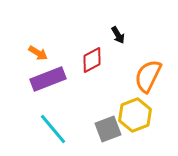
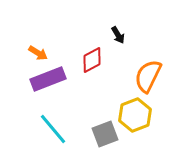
gray square: moved 3 px left, 5 px down
